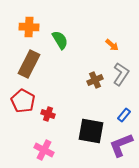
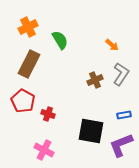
orange cross: moved 1 px left; rotated 30 degrees counterclockwise
blue rectangle: rotated 40 degrees clockwise
